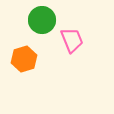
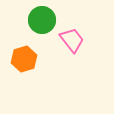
pink trapezoid: rotated 16 degrees counterclockwise
